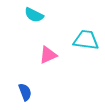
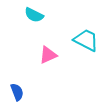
cyan trapezoid: rotated 20 degrees clockwise
blue semicircle: moved 8 px left
